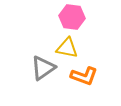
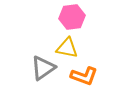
pink hexagon: rotated 15 degrees counterclockwise
